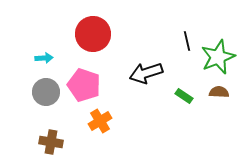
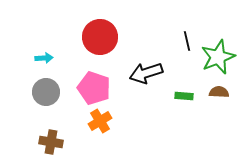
red circle: moved 7 px right, 3 px down
pink pentagon: moved 10 px right, 3 px down
green rectangle: rotated 30 degrees counterclockwise
